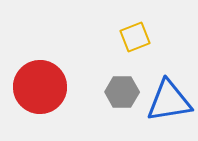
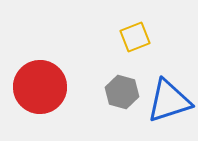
gray hexagon: rotated 16 degrees clockwise
blue triangle: rotated 9 degrees counterclockwise
